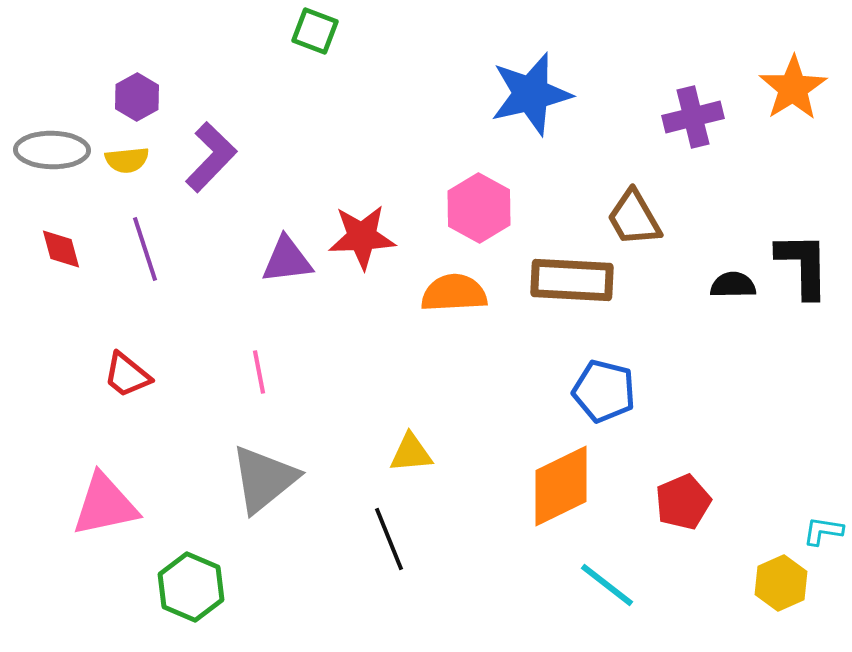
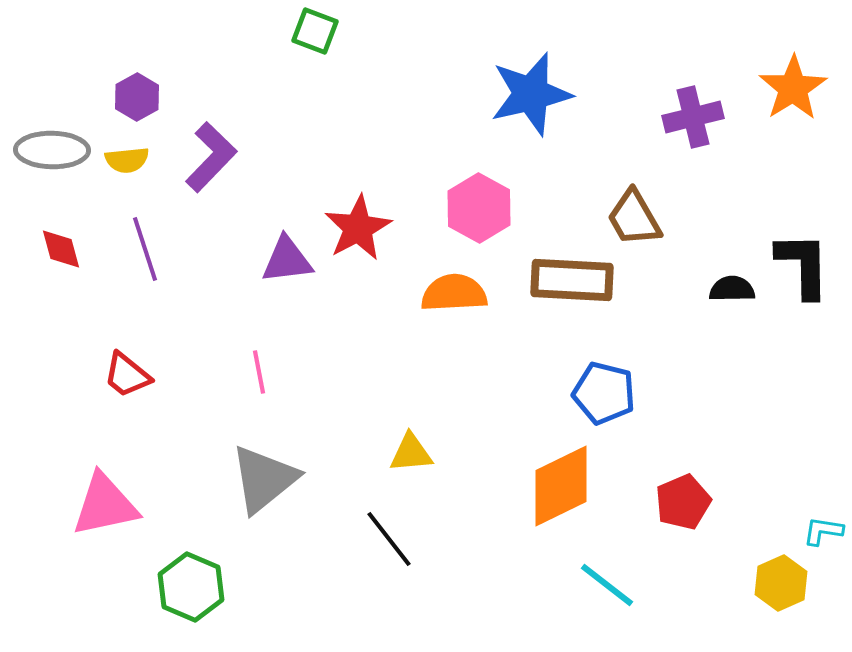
red star: moved 4 px left, 9 px up; rotated 26 degrees counterclockwise
black semicircle: moved 1 px left, 4 px down
blue pentagon: moved 2 px down
black line: rotated 16 degrees counterclockwise
